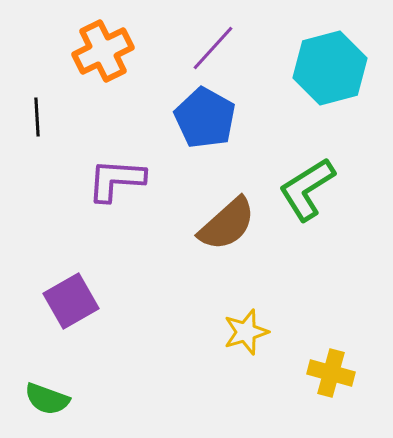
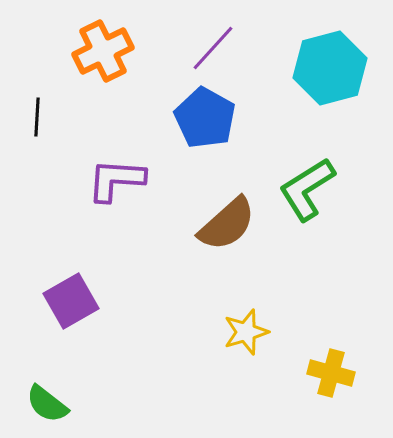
black line: rotated 6 degrees clockwise
green semicircle: moved 5 px down; rotated 18 degrees clockwise
